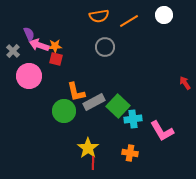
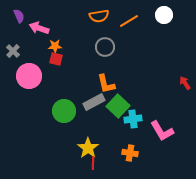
purple semicircle: moved 10 px left, 18 px up
pink arrow: moved 17 px up
orange L-shape: moved 30 px right, 8 px up
